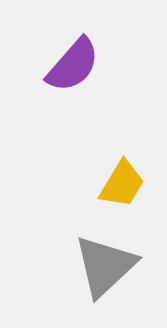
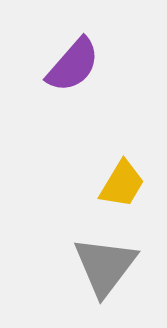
gray triangle: rotated 10 degrees counterclockwise
